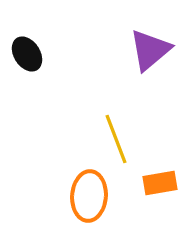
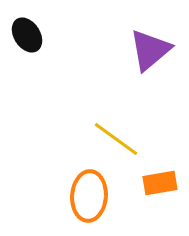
black ellipse: moved 19 px up
yellow line: rotated 33 degrees counterclockwise
